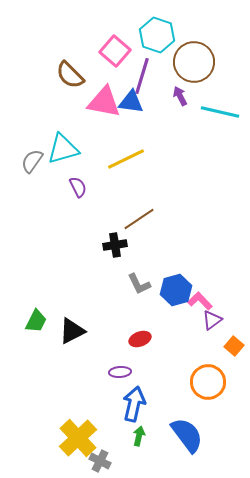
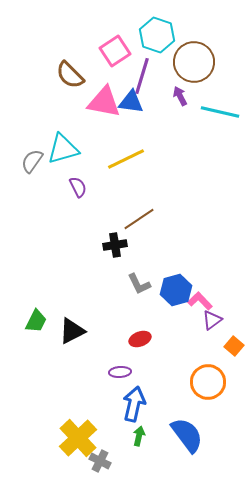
pink square: rotated 16 degrees clockwise
